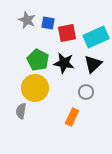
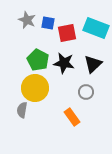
cyan rectangle: moved 9 px up; rotated 45 degrees clockwise
gray semicircle: moved 1 px right, 1 px up
orange rectangle: rotated 60 degrees counterclockwise
